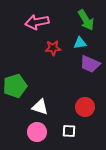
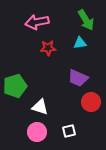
red star: moved 5 px left
purple trapezoid: moved 12 px left, 14 px down
red circle: moved 6 px right, 5 px up
white square: rotated 16 degrees counterclockwise
